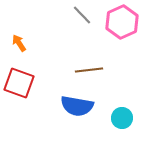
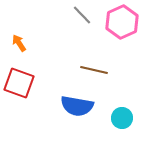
brown line: moved 5 px right; rotated 20 degrees clockwise
